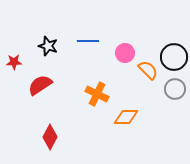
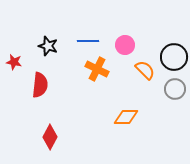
pink circle: moved 8 px up
red star: rotated 14 degrees clockwise
orange semicircle: moved 3 px left
red semicircle: rotated 130 degrees clockwise
orange cross: moved 25 px up
